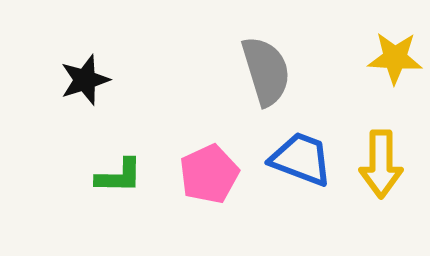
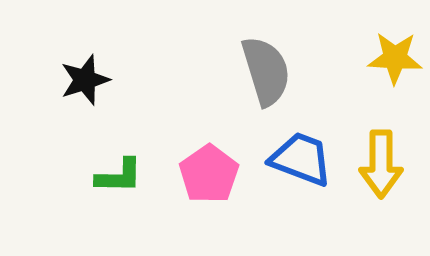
pink pentagon: rotated 10 degrees counterclockwise
